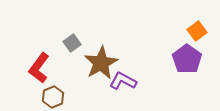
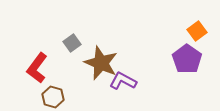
brown star: rotated 20 degrees counterclockwise
red L-shape: moved 2 px left
brown hexagon: rotated 20 degrees counterclockwise
